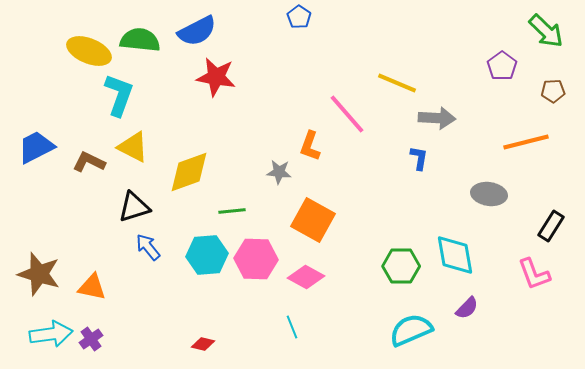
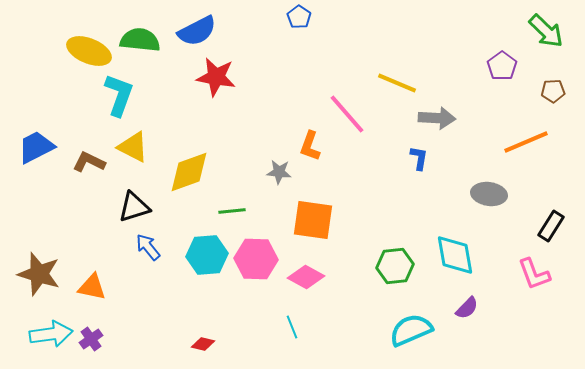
orange line: rotated 9 degrees counterclockwise
orange square: rotated 21 degrees counterclockwise
green hexagon: moved 6 px left; rotated 6 degrees counterclockwise
